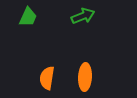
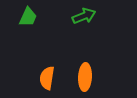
green arrow: moved 1 px right
